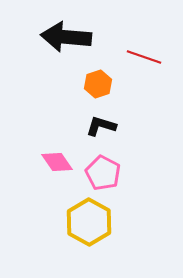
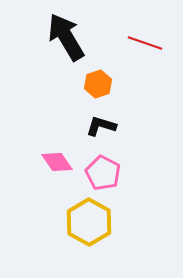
black arrow: rotated 54 degrees clockwise
red line: moved 1 px right, 14 px up
